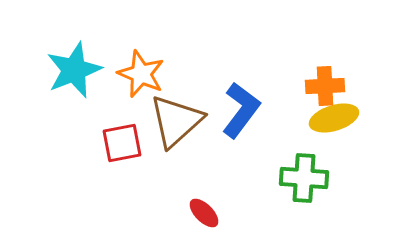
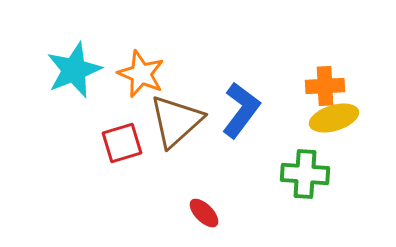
red square: rotated 6 degrees counterclockwise
green cross: moved 1 px right, 4 px up
